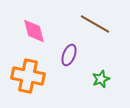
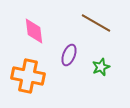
brown line: moved 1 px right, 1 px up
pink diamond: rotated 8 degrees clockwise
green star: moved 12 px up
